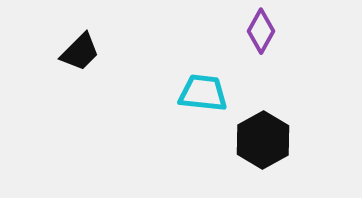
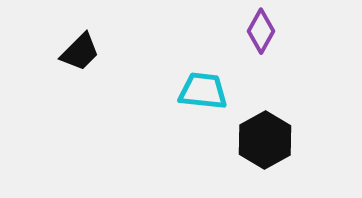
cyan trapezoid: moved 2 px up
black hexagon: moved 2 px right
